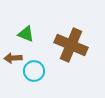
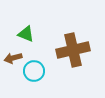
brown cross: moved 2 px right, 5 px down; rotated 36 degrees counterclockwise
brown arrow: rotated 12 degrees counterclockwise
